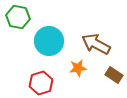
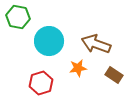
brown arrow: rotated 8 degrees counterclockwise
